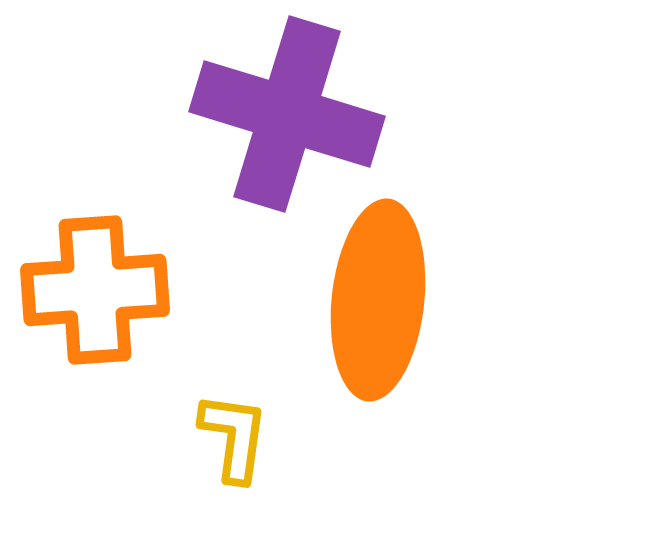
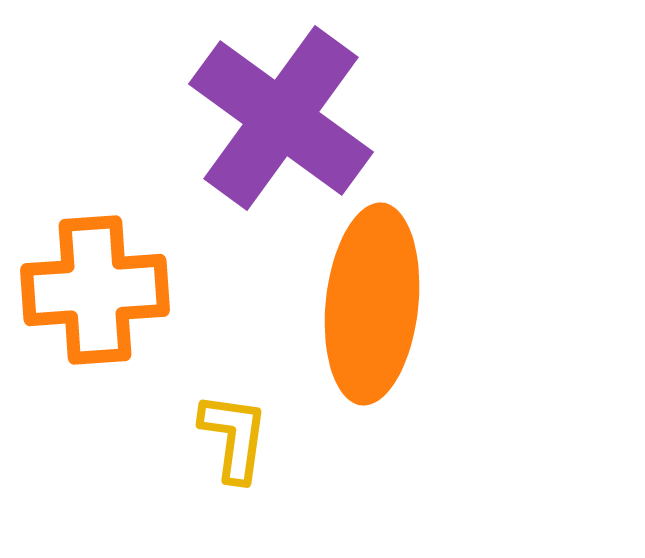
purple cross: moved 6 px left, 4 px down; rotated 19 degrees clockwise
orange ellipse: moved 6 px left, 4 px down
